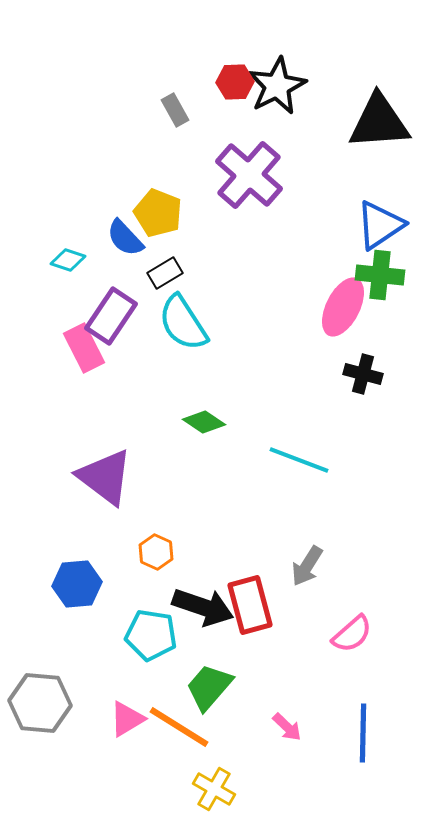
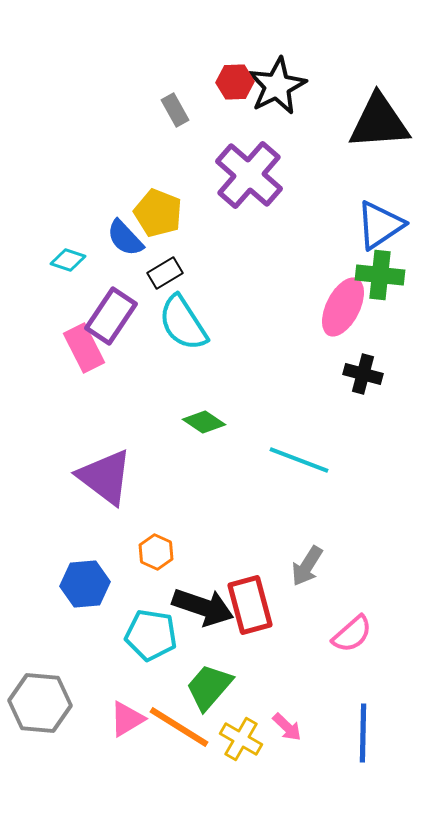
blue hexagon: moved 8 px right
yellow cross: moved 27 px right, 50 px up
